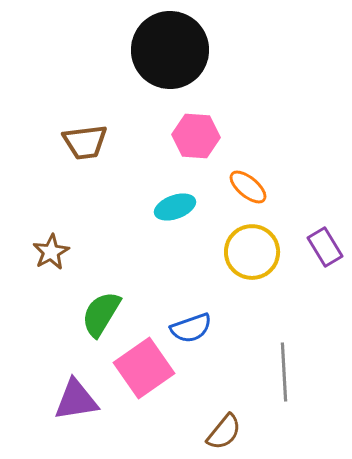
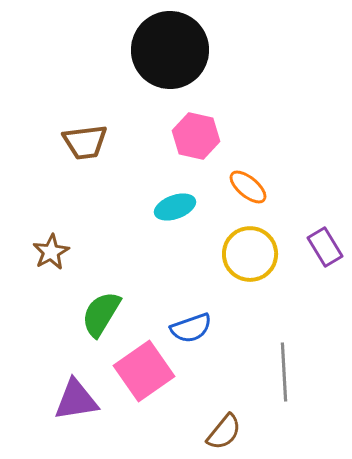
pink hexagon: rotated 9 degrees clockwise
yellow circle: moved 2 px left, 2 px down
pink square: moved 3 px down
